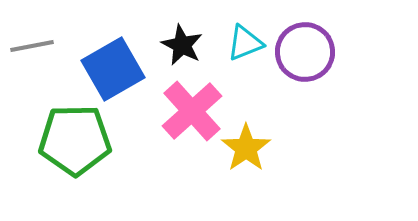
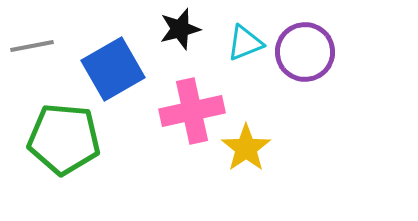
black star: moved 2 px left, 16 px up; rotated 30 degrees clockwise
pink cross: rotated 30 degrees clockwise
green pentagon: moved 11 px left, 1 px up; rotated 6 degrees clockwise
